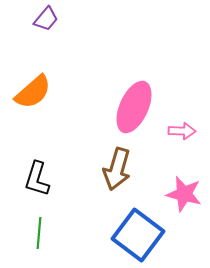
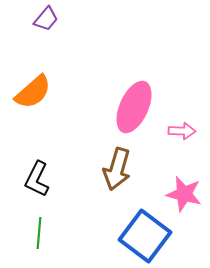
black L-shape: rotated 9 degrees clockwise
blue square: moved 7 px right, 1 px down
